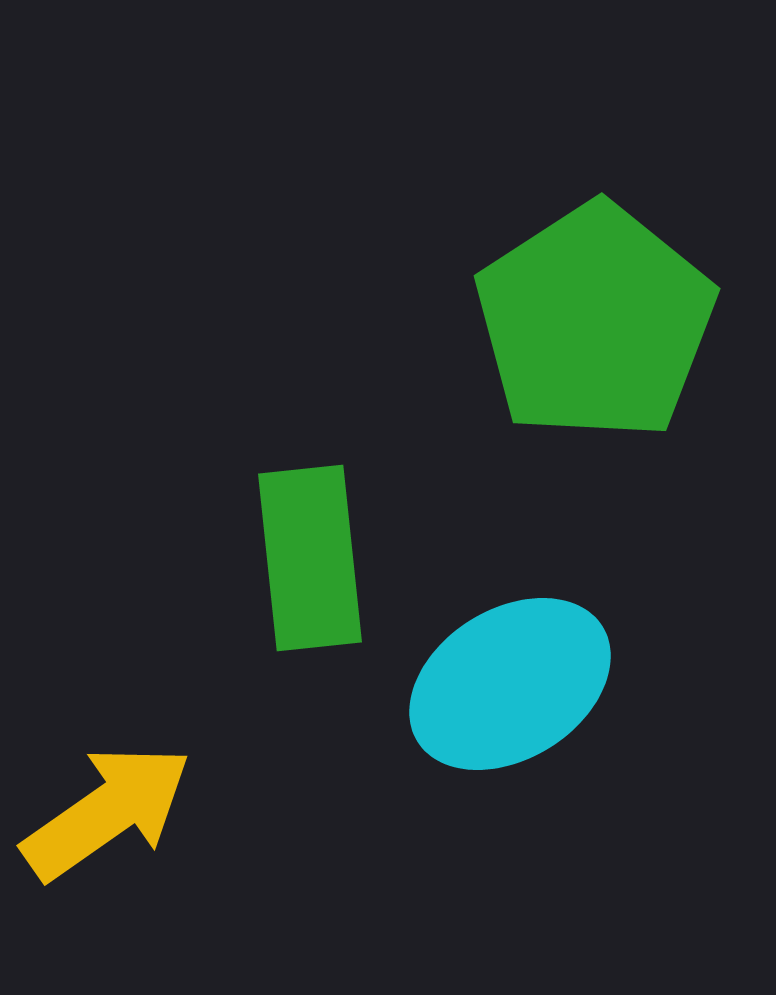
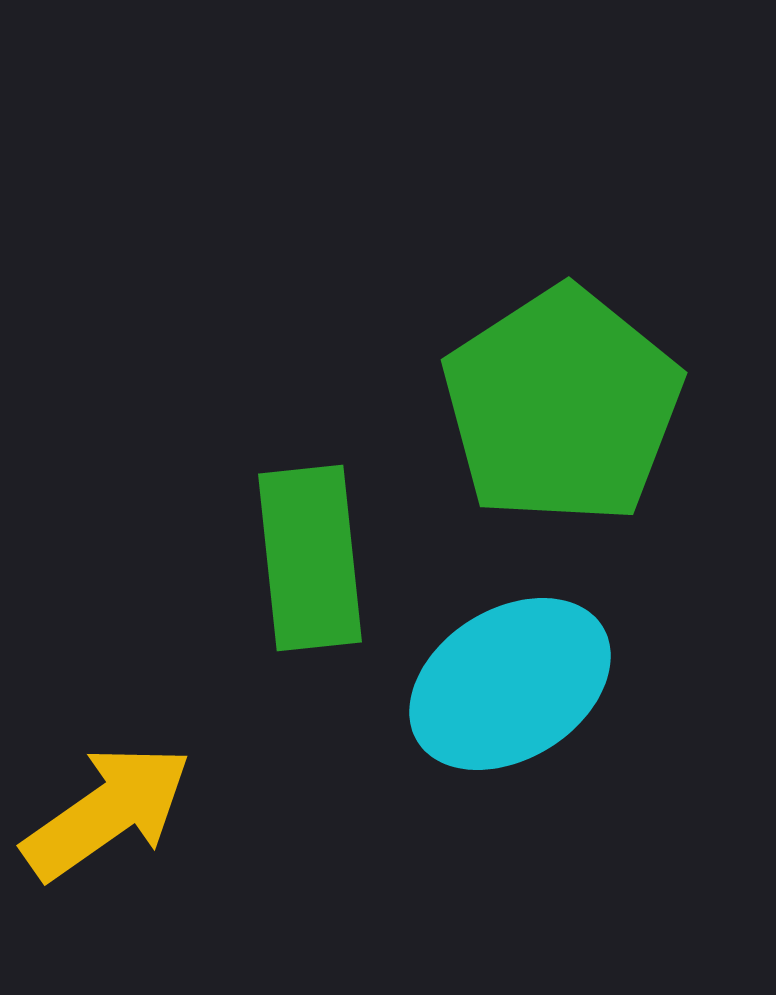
green pentagon: moved 33 px left, 84 px down
